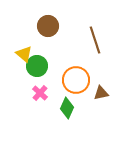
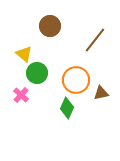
brown circle: moved 2 px right
brown line: rotated 56 degrees clockwise
green circle: moved 7 px down
pink cross: moved 19 px left, 2 px down
